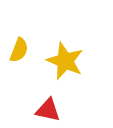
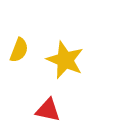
yellow star: moved 1 px up
